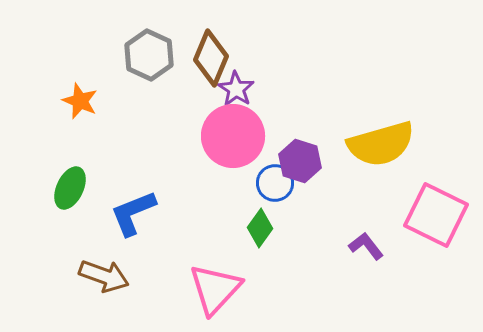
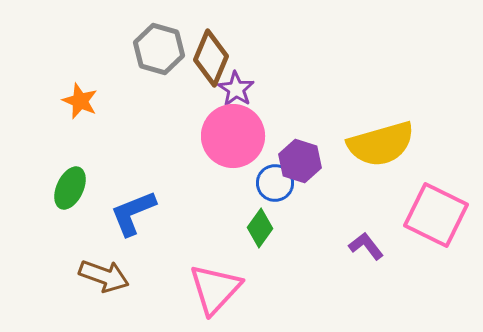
gray hexagon: moved 10 px right, 6 px up; rotated 9 degrees counterclockwise
